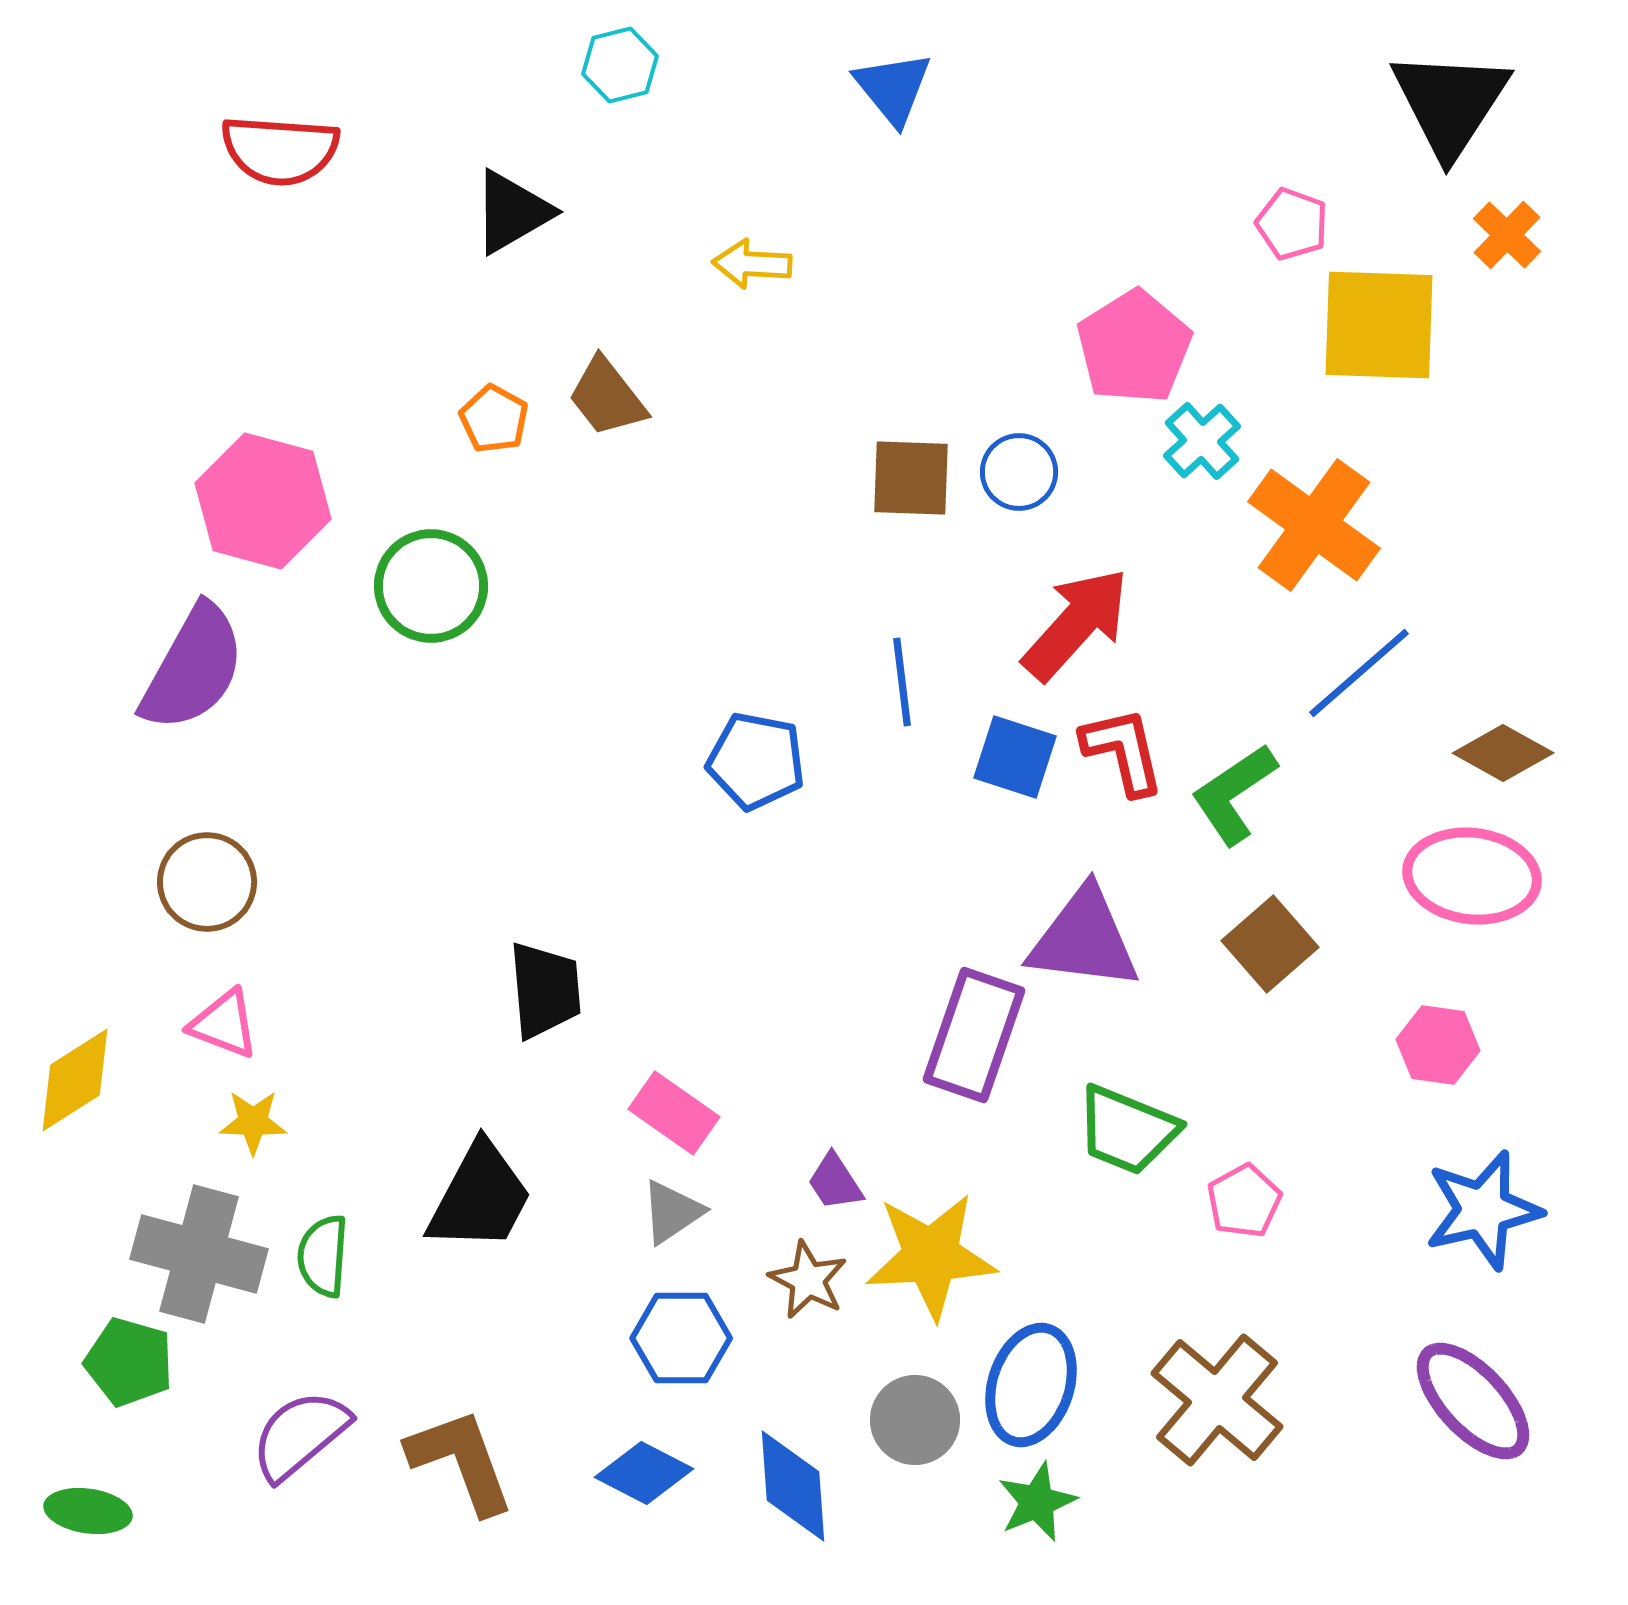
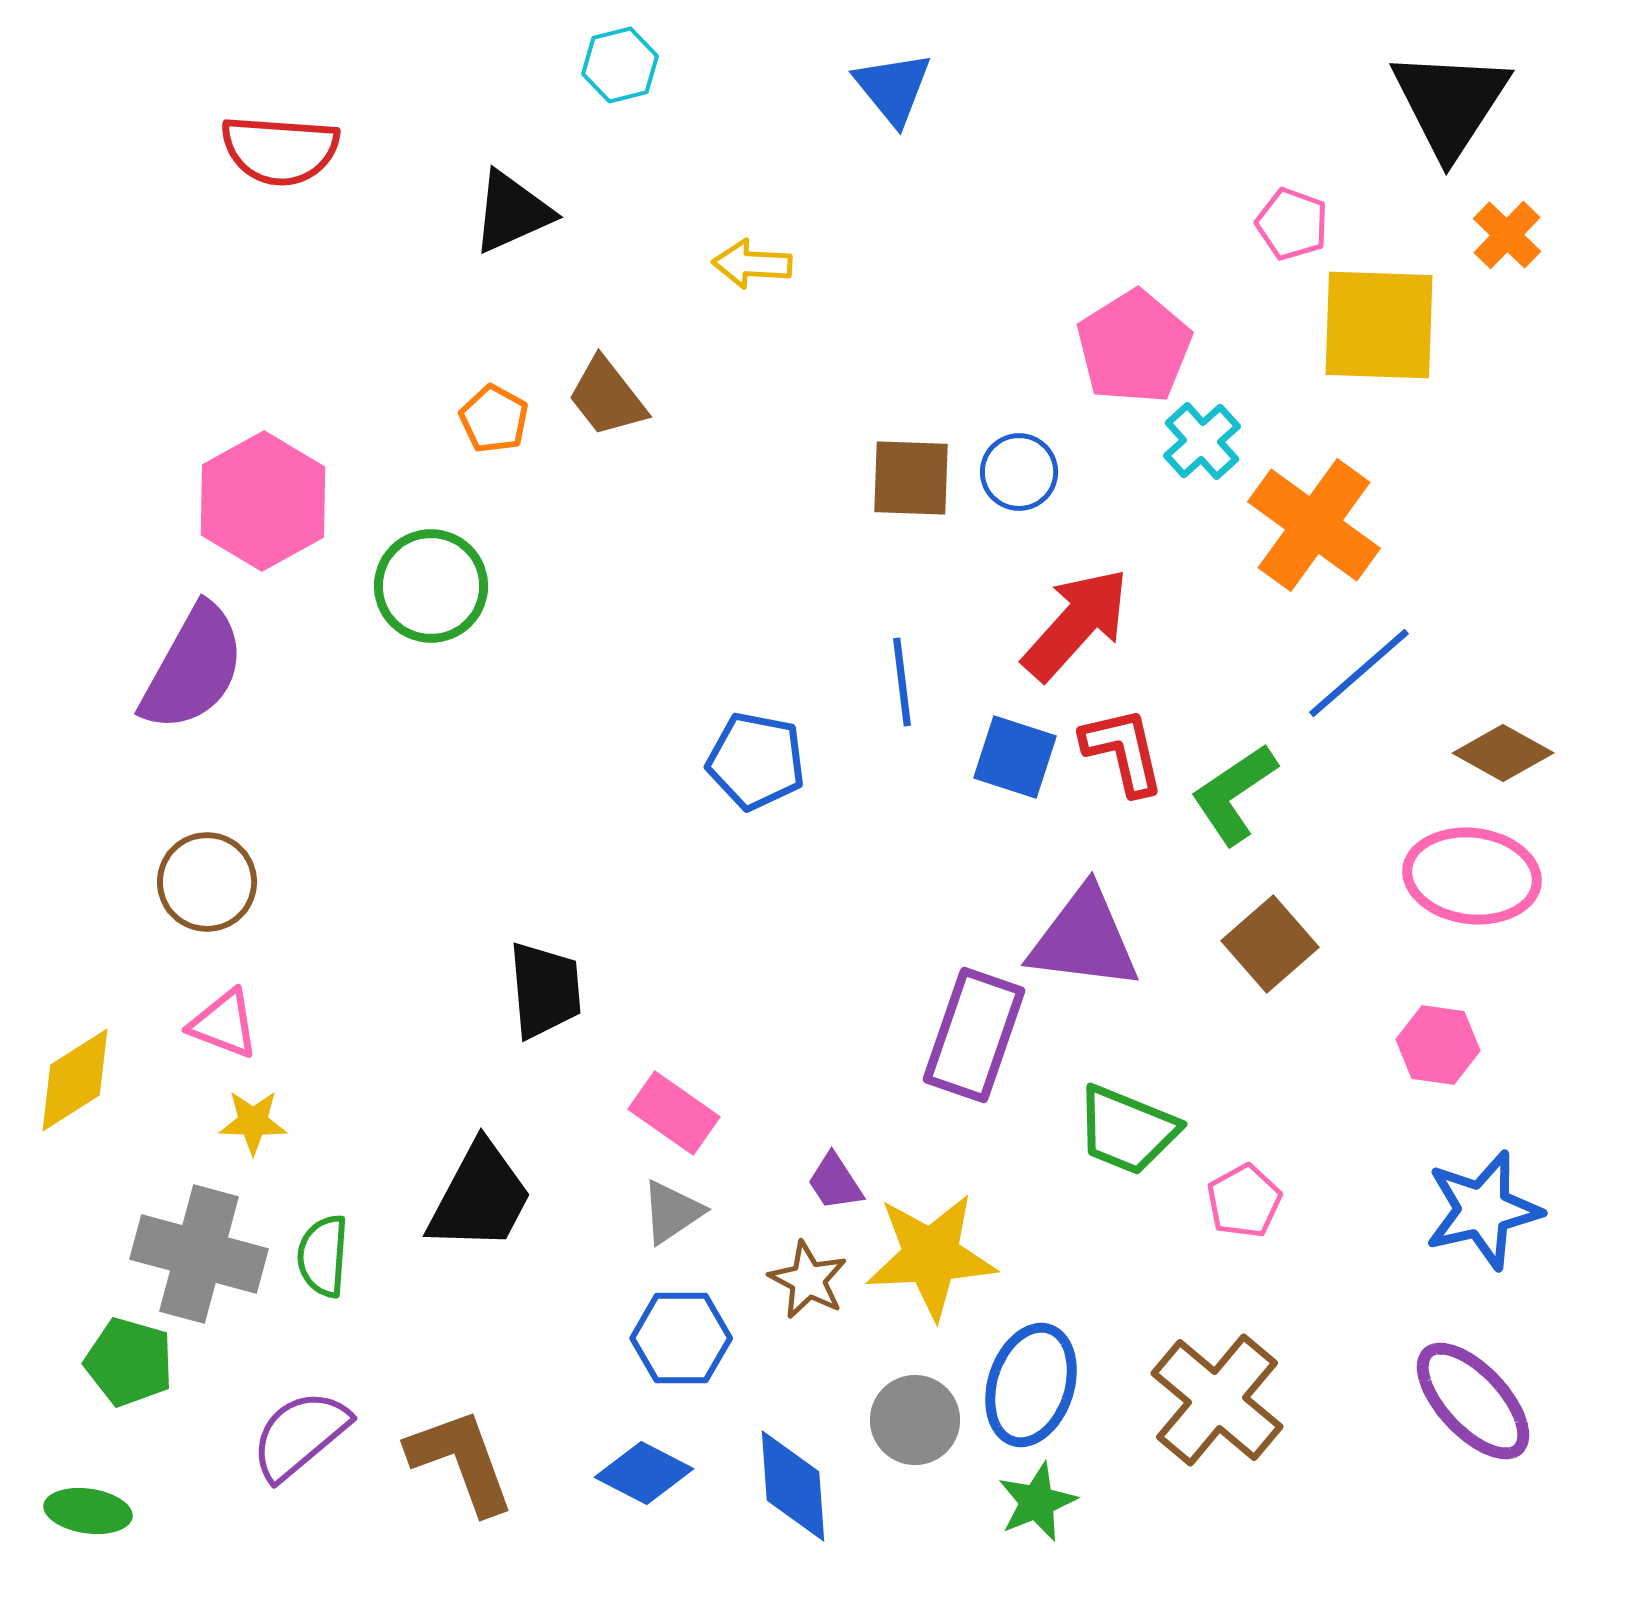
black triangle at (512, 212): rotated 6 degrees clockwise
pink hexagon at (263, 501): rotated 16 degrees clockwise
